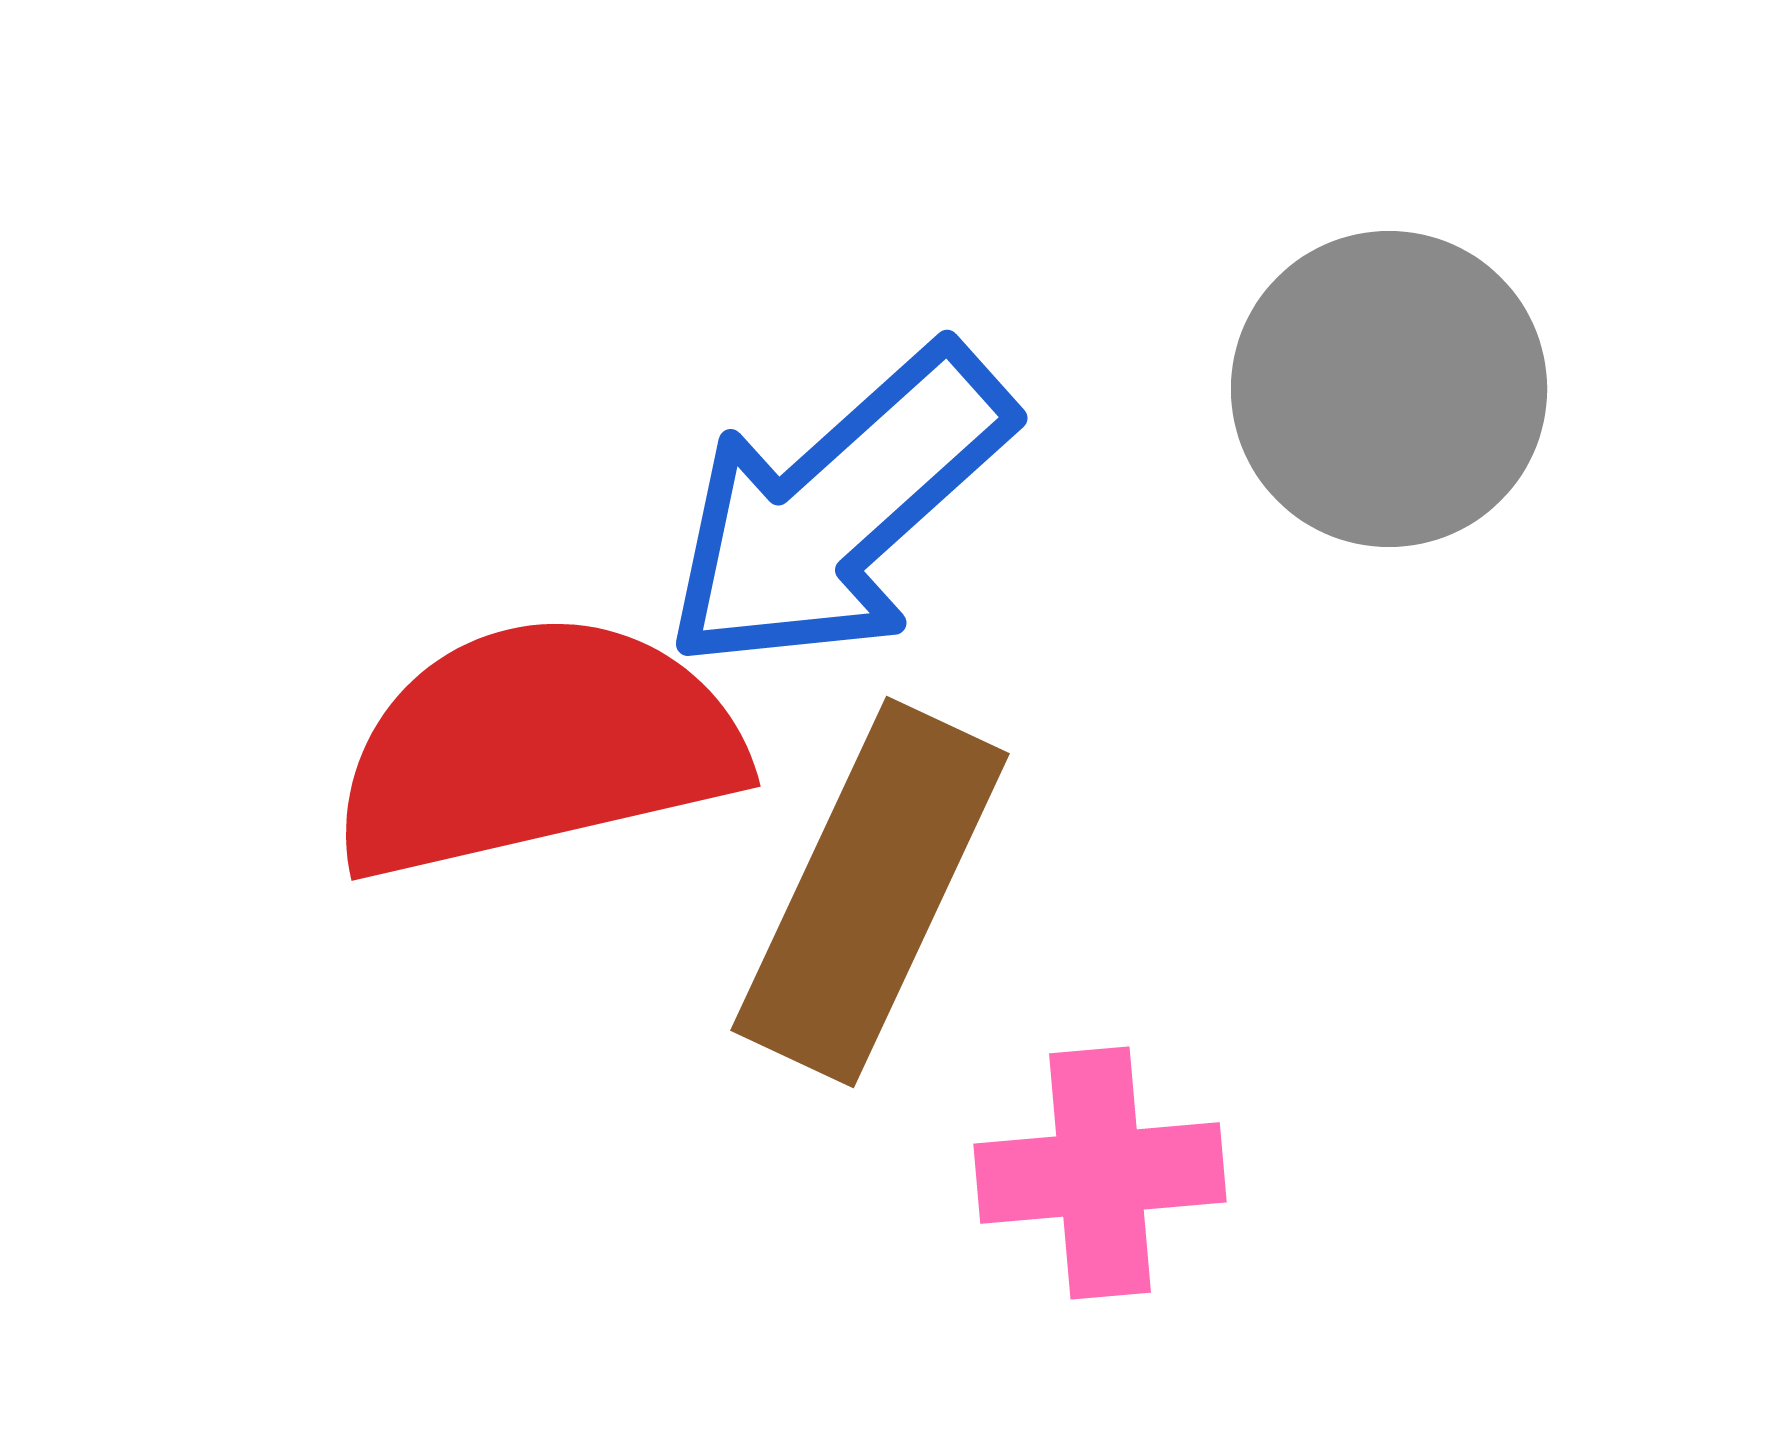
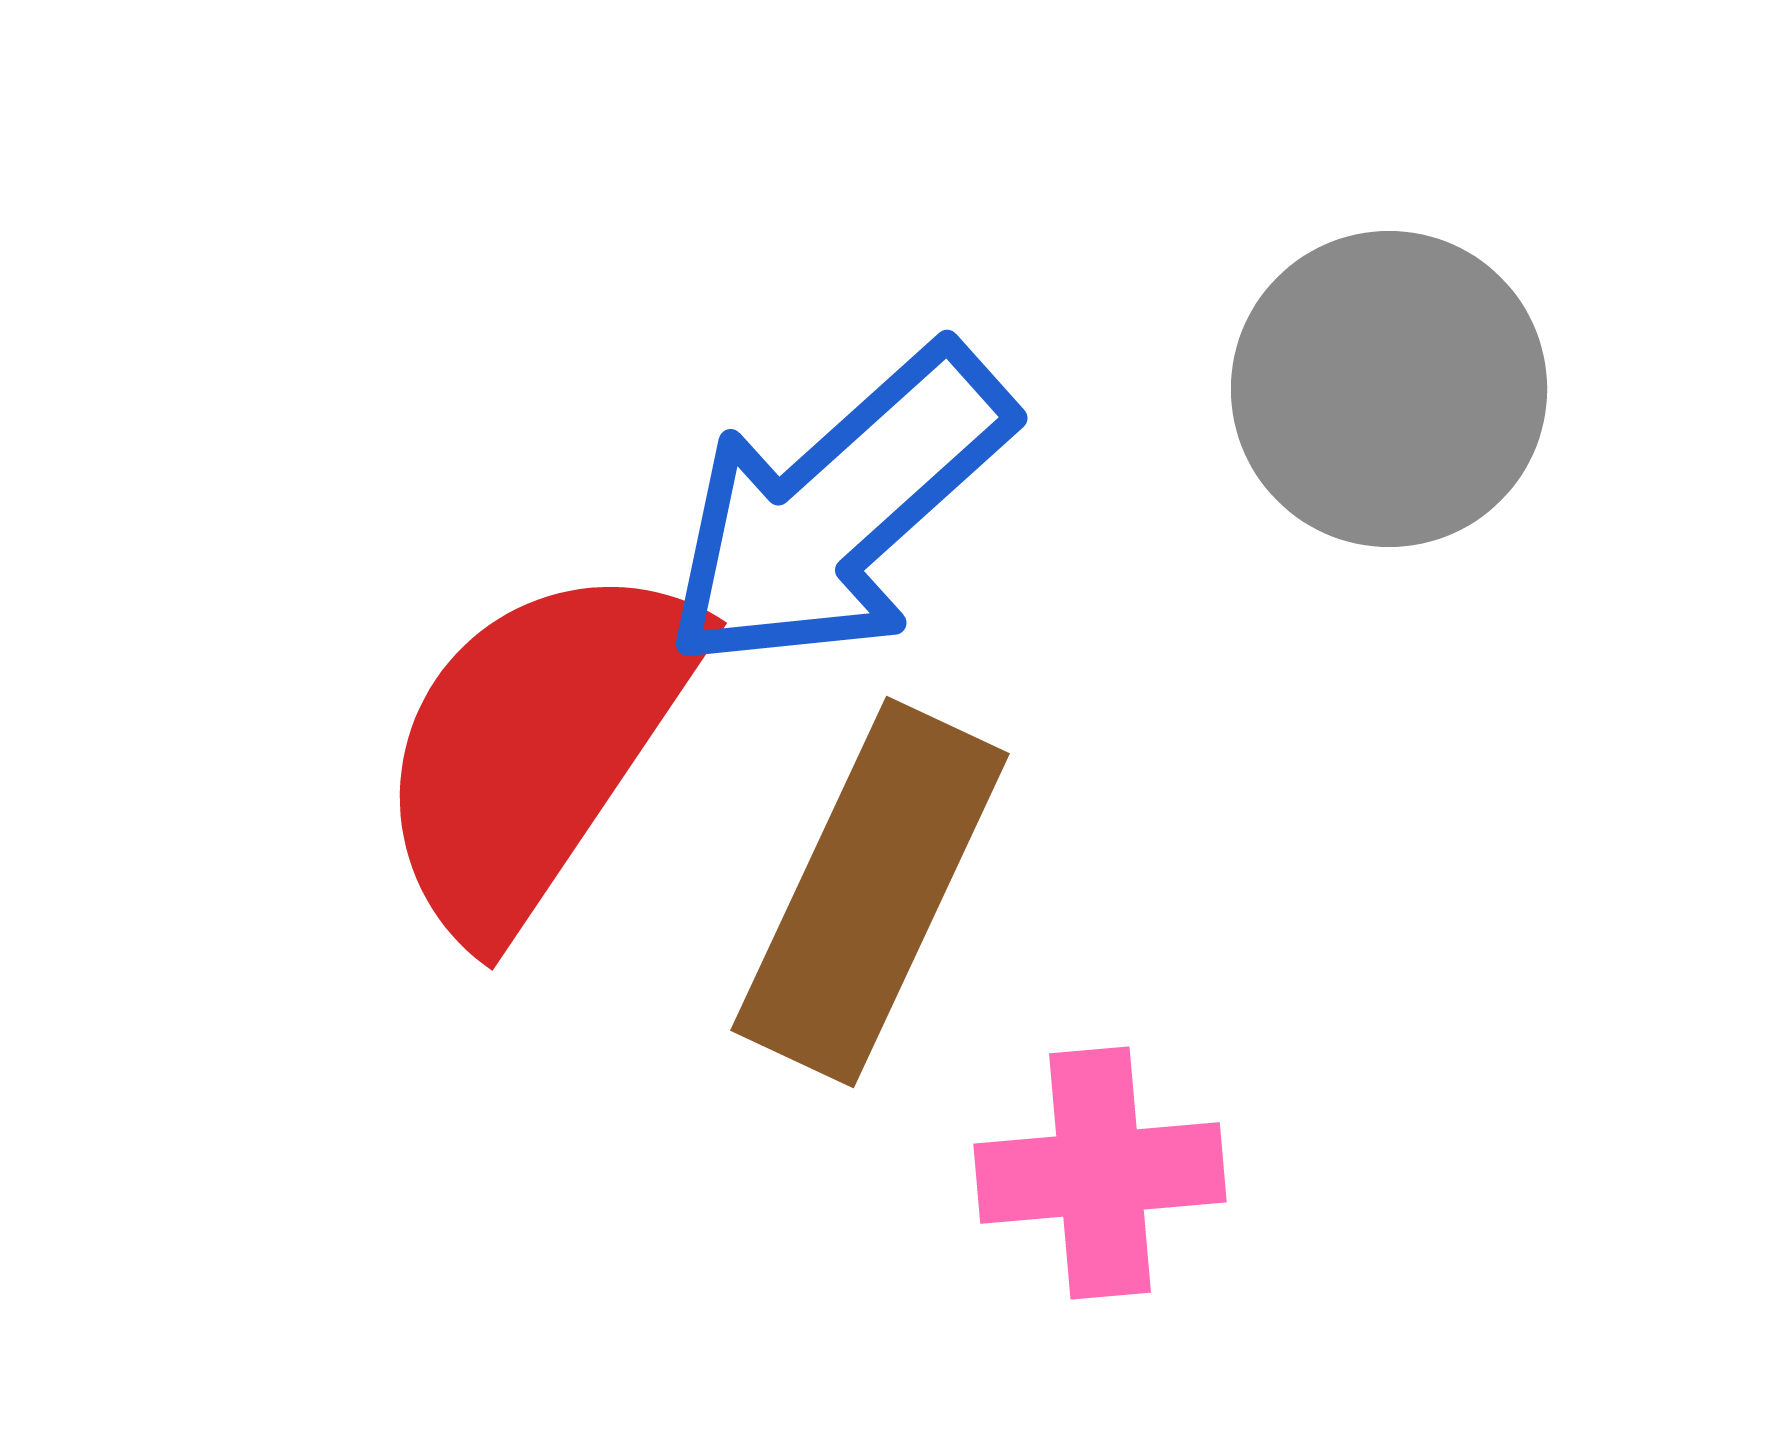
red semicircle: rotated 43 degrees counterclockwise
